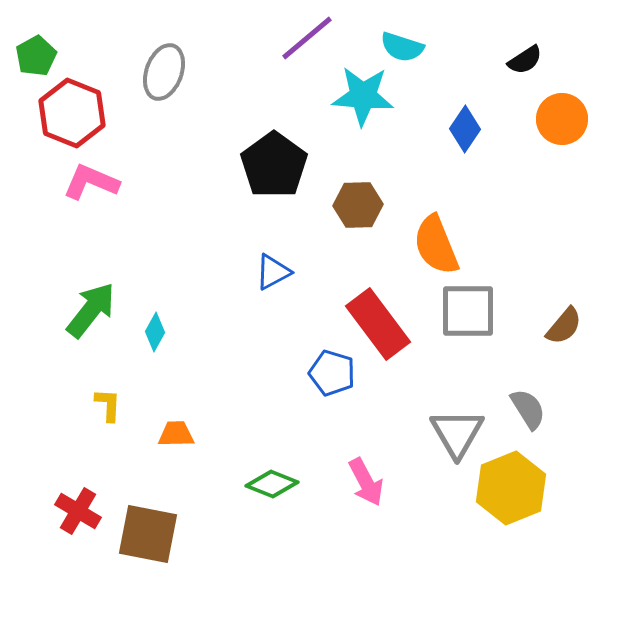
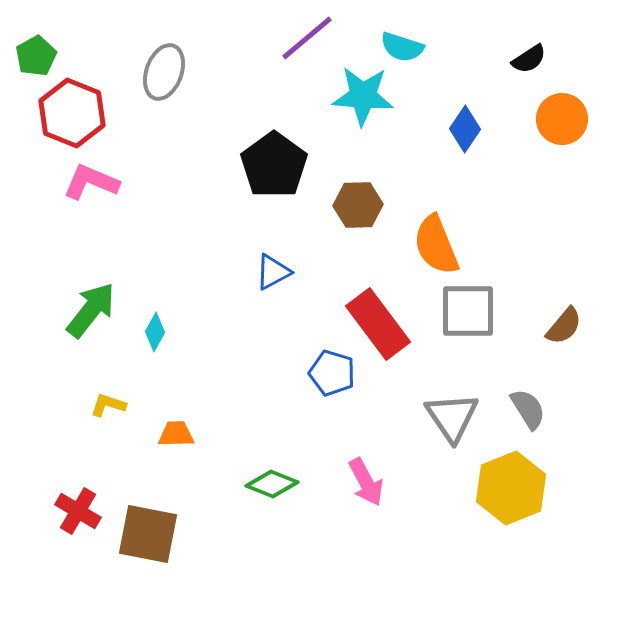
black semicircle: moved 4 px right, 1 px up
yellow L-shape: rotated 75 degrees counterclockwise
gray triangle: moved 5 px left, 16 px up; rotated 4 degrees counterclockwise
